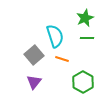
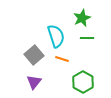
green star: moved 3 px left
cyan semicircle: moved 1 px right
